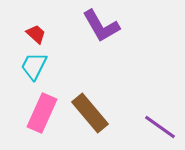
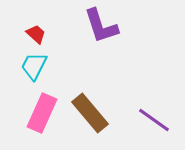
purple L-shape: rotated 12 degrees clockwise
purple line: moved 6 px left, 7 px up
